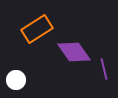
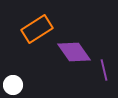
purple line: moved 1 px down
white circle: moved 3 px left, 5 px down
